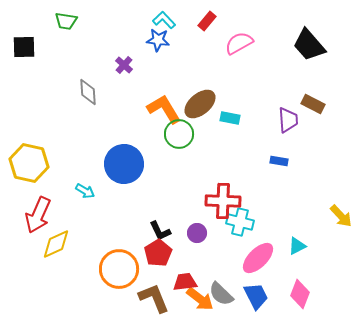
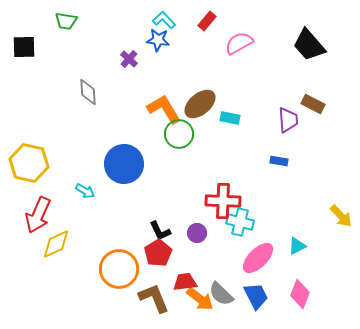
purple cross: moved 5 px right, 6 px up
